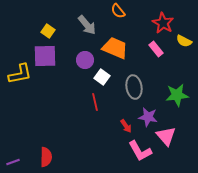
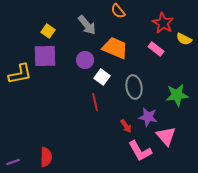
yellow semicircle: moved 2 px up
pink rectangle: rotated 14 degrees counterclockwise
